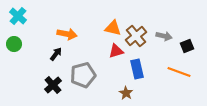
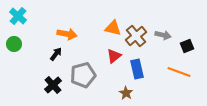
gray arrow: moved 1 px left, 1 px up
red triangle: moved 2 px left, 5 px down; rotated 21 degrees counterclockwise
